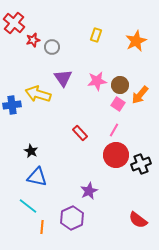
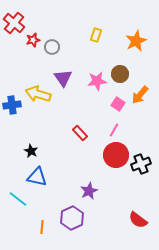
brown circle: moved 11 px up
cyan line: moved 10 px left, 7 px up
